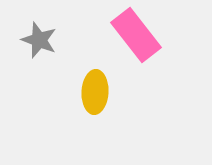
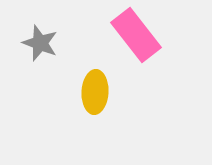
gray star: moved 1 px right, 3 px down
